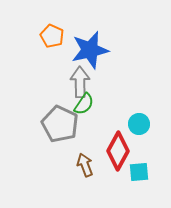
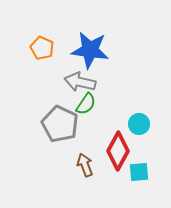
orange pentagon: moved 10 px left, 12 px down
blue star: rotated 21 degrees clockwise
gray arrow: rotated 76 degrees counterclockwise
green semicircle: moved 2 px right
